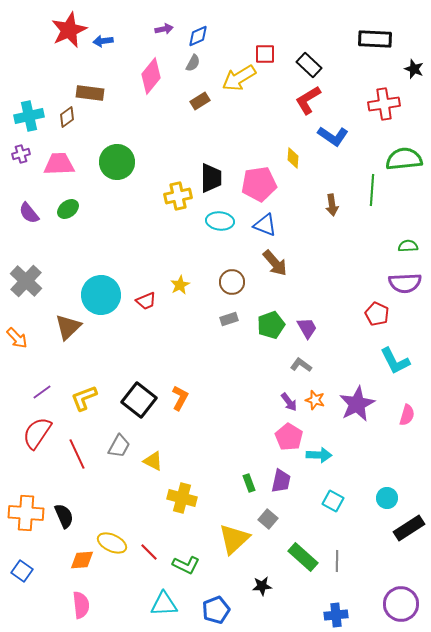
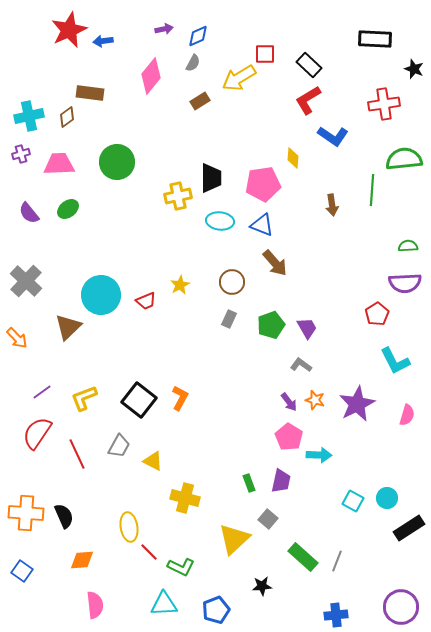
pink pentagon at (259, 184): moved 4 px right
blue triangle at (265, 225): moved 3 px left
red pentagon at (377, 314): rotated 15 degrees clockwise
gray rectangle at (229, 319): rotated 48 degrees counterclockwise
yellow cross at (182, 498): moved 3 px right
cyan square at (333, 501): moved 20 px right
yellow ellipse at (112, 543): moved 17 px right, 16 px up; rotated 56 degrees clockwise
gray line at (337, 561): rotated 20 degrees clockwise
green L-shape at (186, 565): moved 5 px left, 2 px down
purple circle at (401, 604): moved 3 px down
pink semicircle at (81, 605): moved 14 px right
